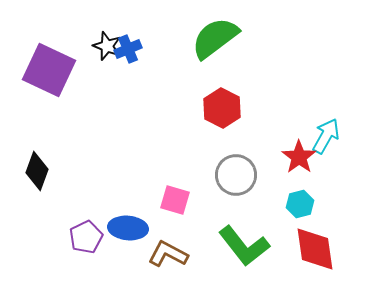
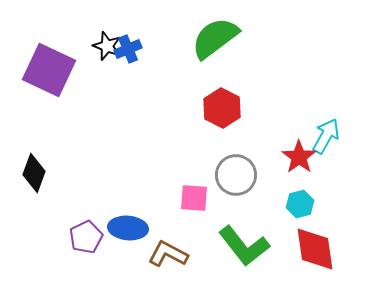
black diamond: moved 3 px left, 2 px down
pink square: moved 19 px right, 2 px up; rotated 12 degrees counterclockwise
